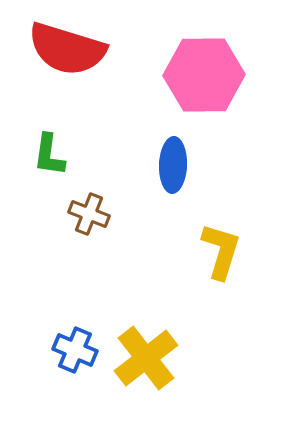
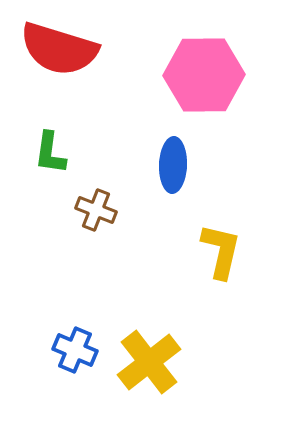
red semicircle: moved 8 px left
green L-shape: moved 1 px right, 2 px up
brown cross: moved 7 px right, 4 px up
yellow L-shape: rotated 4 degrees counterclockwise
yellow cross: moved 3 px right, 4 px down
